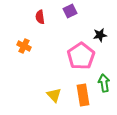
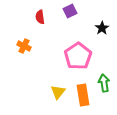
black star: moved 2 px right, 7 px up; rotated 24 degrees counterclockwise
pink pentagon: moved 3 px left
yellow triangle: moved 4 px right, 3 px up; rotated 21 degrees clockwise
